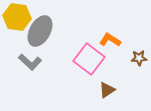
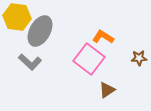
orange L-shape: moved 7 px left, 3 px up
